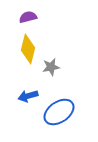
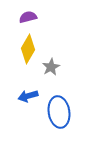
yellow diamond: rotated 16 degrees clockwise
gray star: rotated 18 degrees counterclockwise
blue ellipse: rotated 64 degrees counterclockwise
